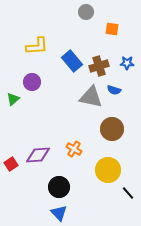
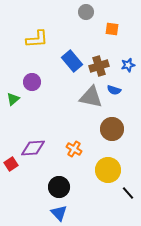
yellow L-shape: moved 7 px up
blue star: moved 1 px right, 2 px down; rotated 16 degrees counterclockwise
purple diamond: moved 5 px left, 7 px up
